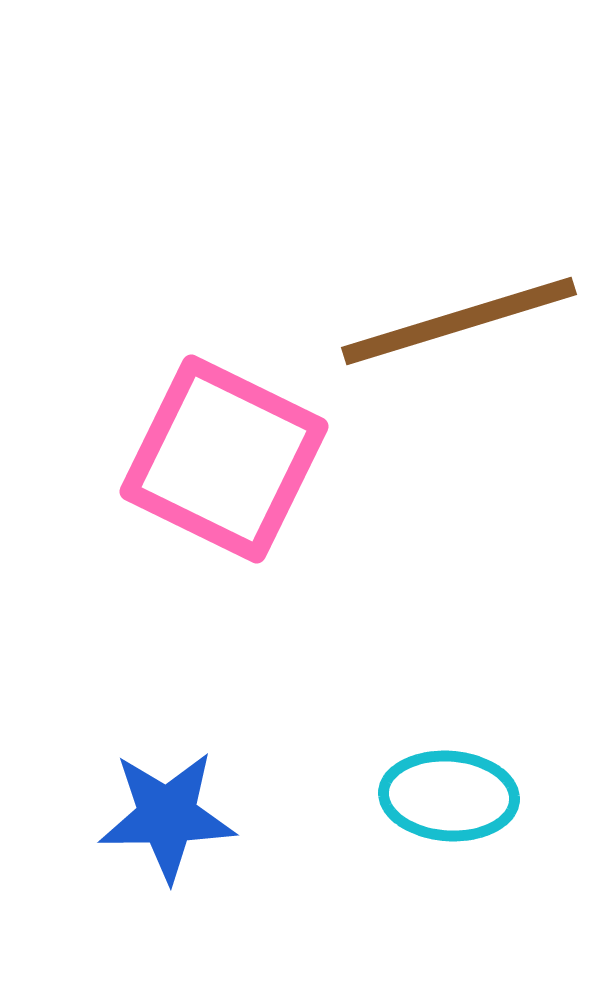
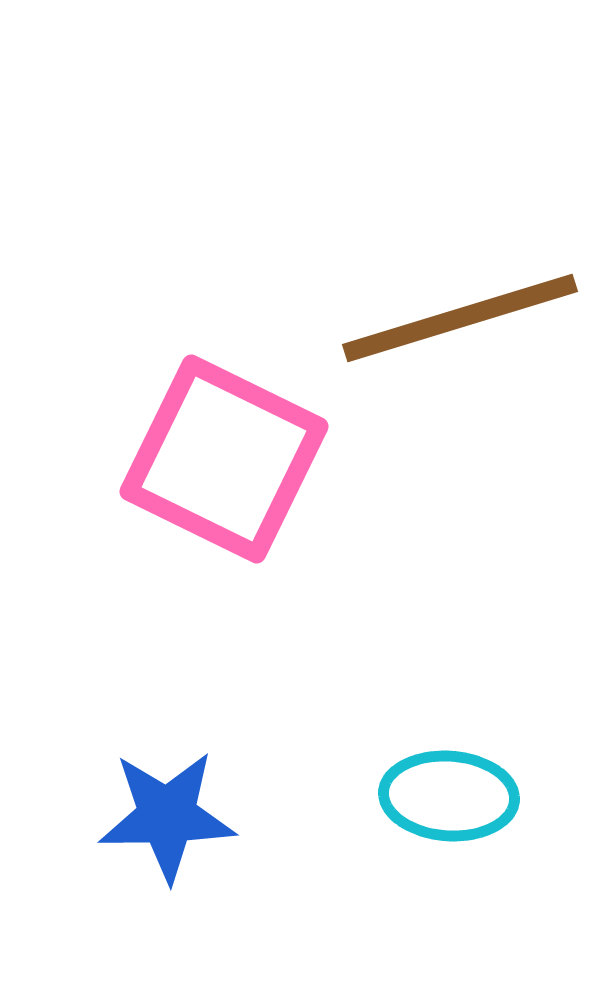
brown line: moved 1 px right, 3 px up
